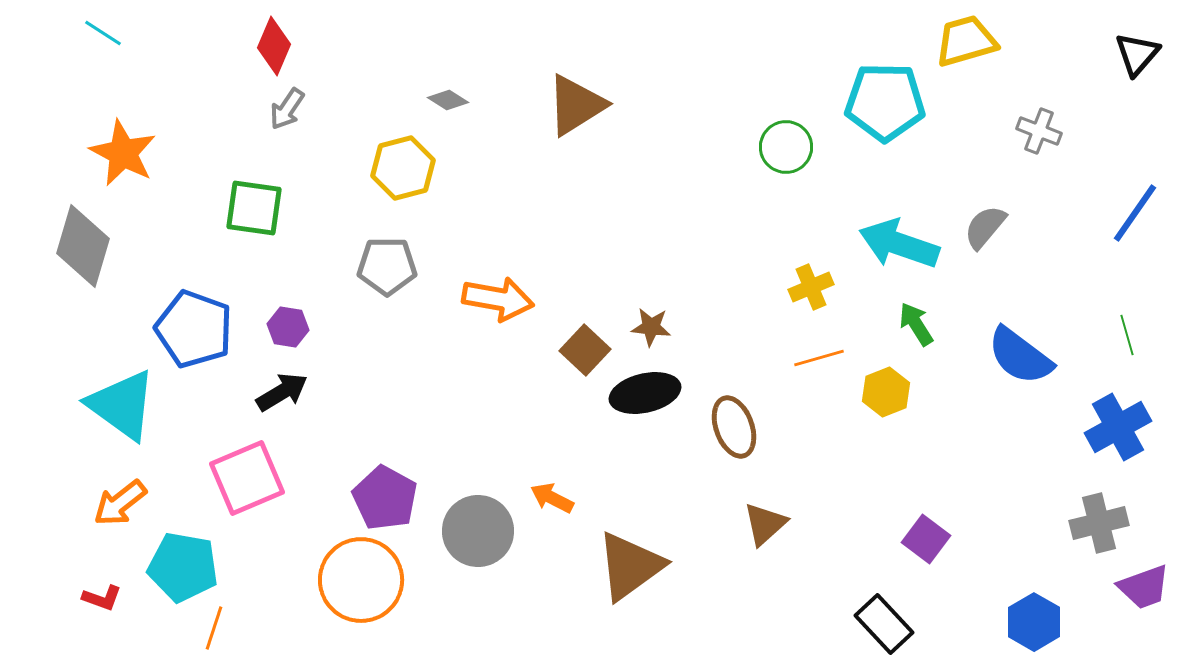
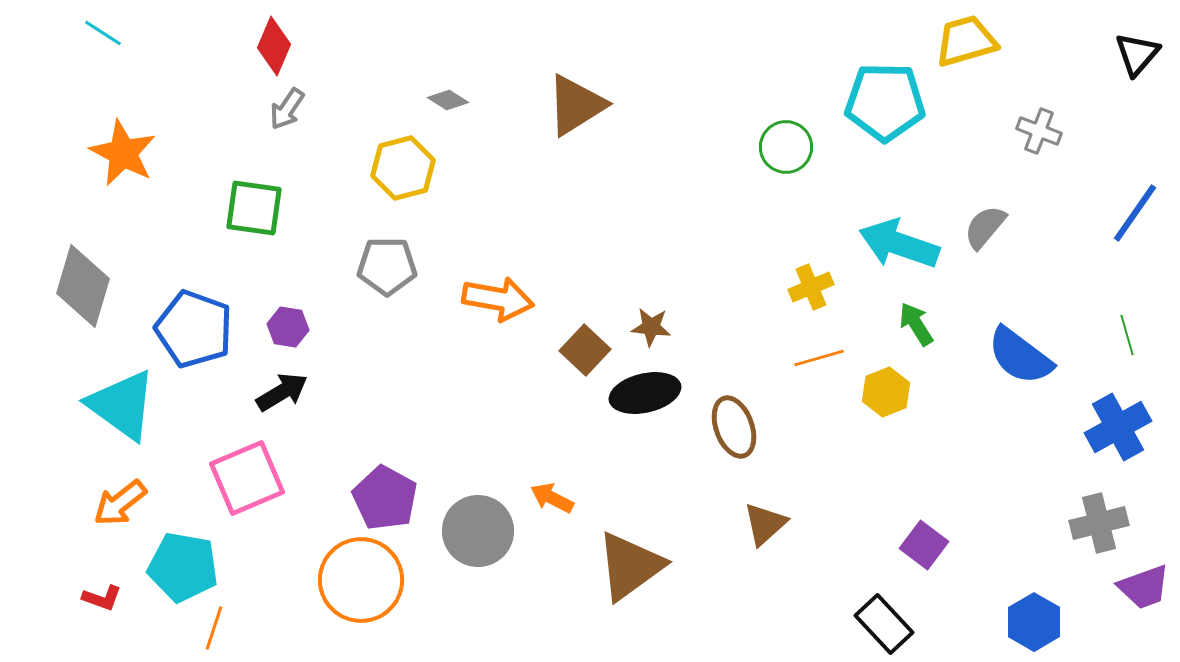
gray diamond at (83, 246): moved 40 px down
purple square at (926, 539): moved 2 px left, 6 px down
